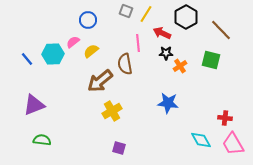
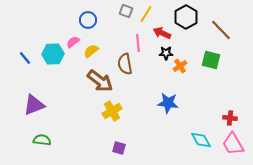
blue line: moved 2 px left, 1 px up
brown arrow: rotated 104 degrees counterclockwise
red cross: moved 5 px right
